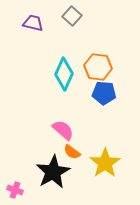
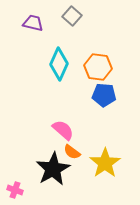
cyan diamond: moved 5 px left, 10 px up
blue pentagon: moved 2 px down
black star: moved 3 px up
